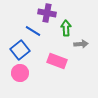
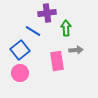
purple cross: rotated 18 degrees counterclockwise
gray arrow: moved 5 px left, 6 px down
pink rectangle: rotated 60 degrees clockwise
